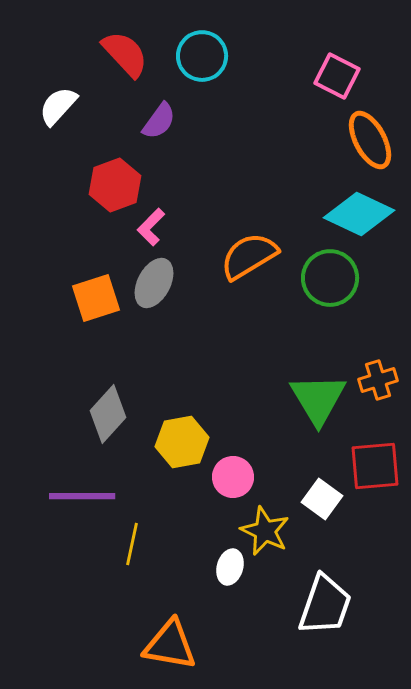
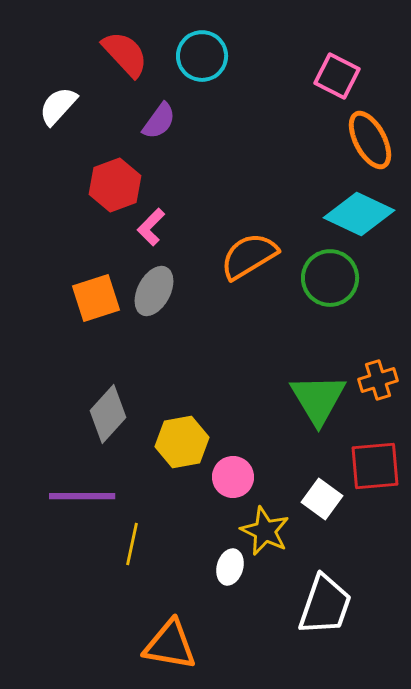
gray ellipse: moved 8 px down
